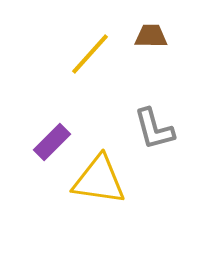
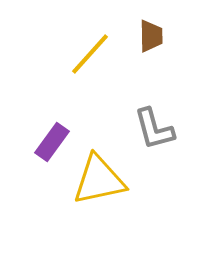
brown trapezoid: rotated 88 degrees clockwise
purple rectangle: rotated 9 degrees counterclockwise
yellow triangle: rotated 20 degrees counterclockwise
